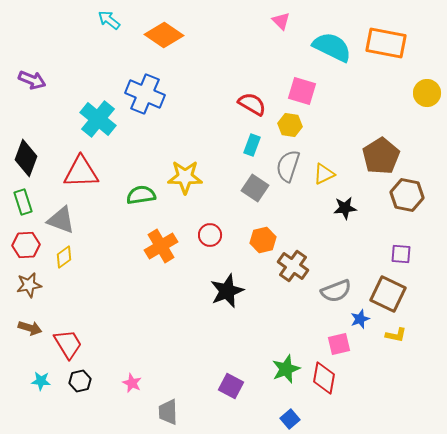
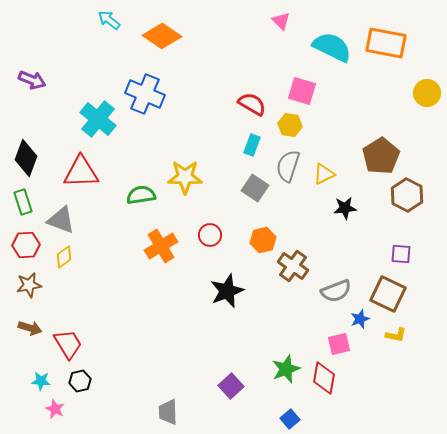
orange diamond at (164, 35): moved 2 px left, 1 px down
brown hexagon at (407, 195): rotated 16 degrees clockwise
pink star at (132, 383): moved 77 px left, 26 px down
purple square at (231, 386): rotated 20 degrees clockwise
